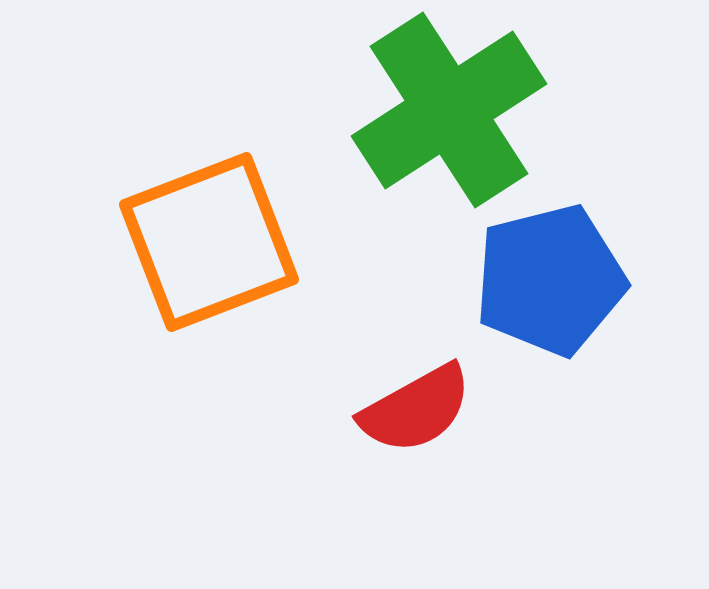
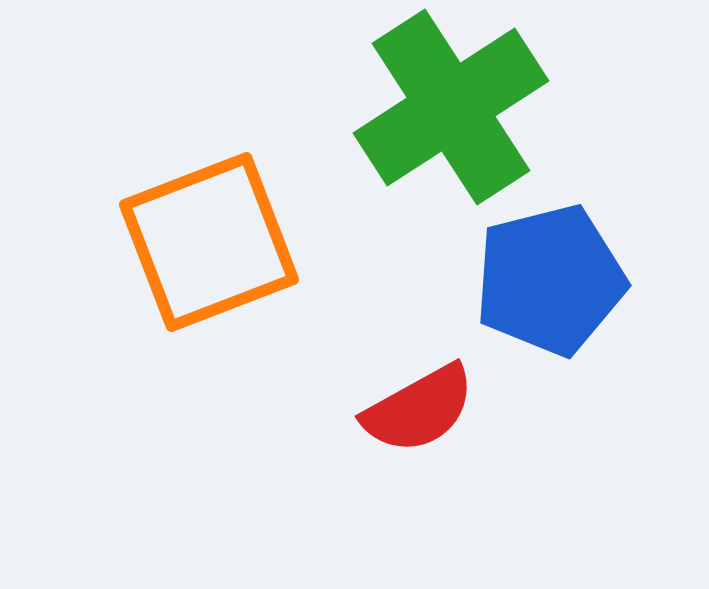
green cross: moved 2 px right, 3 px up
red semicircle: moved 3 px right
